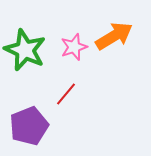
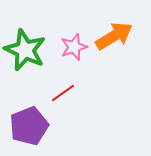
red line: moved 3 px left, 1 px up; rotated 15 degrees clockwise
